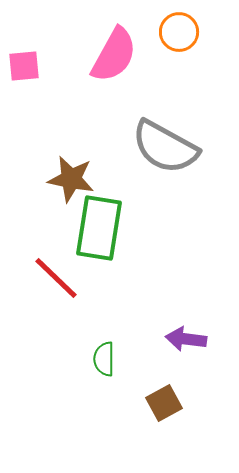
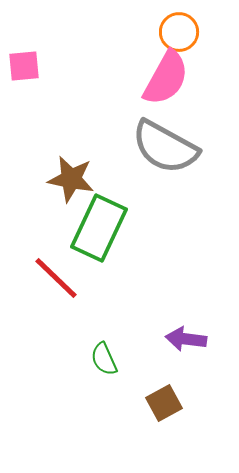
pink semicircle: moved 52 px right, 23 px down
green rectangle: rotated 16 degrees clockwise
green semicircle: rotated 24 degrees counterclockwise
